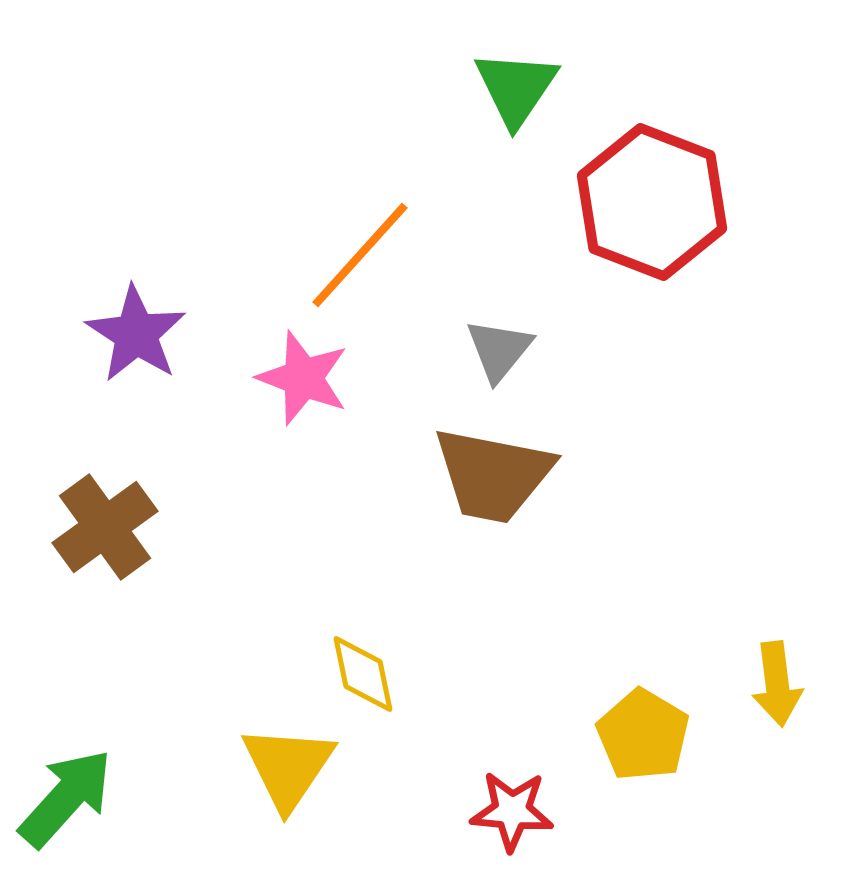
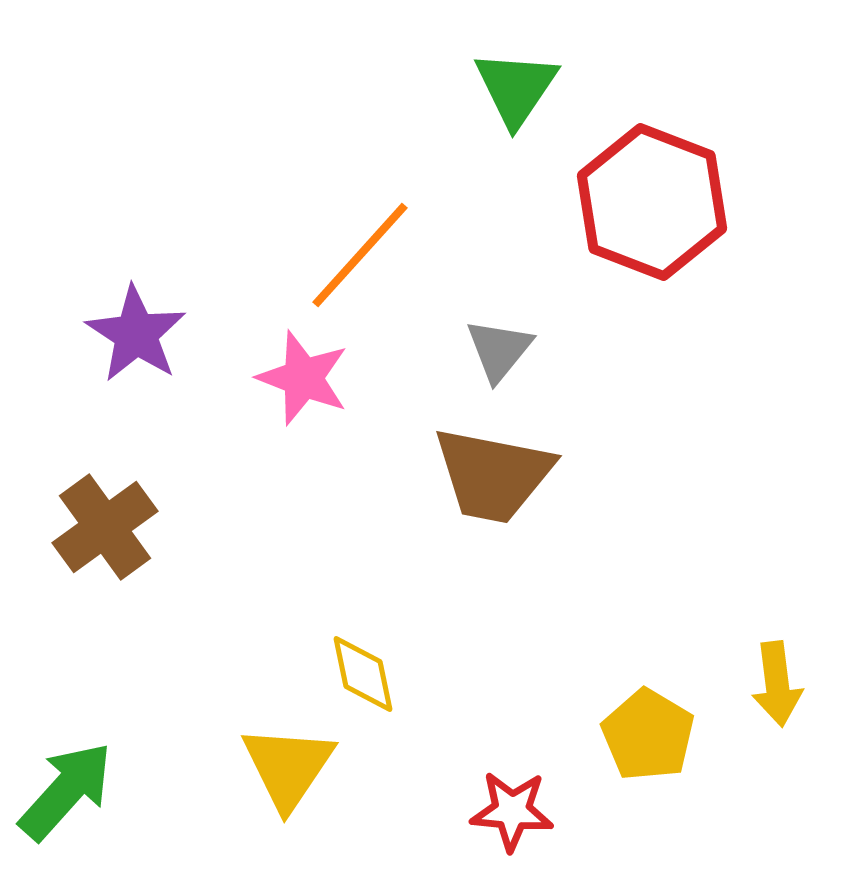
yellow pentagon: moved 5 px right
green arrow: moved 7 px up
